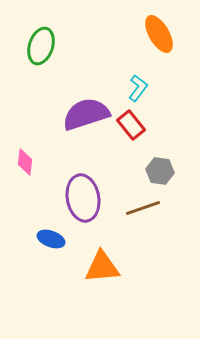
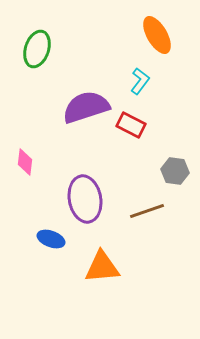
orange ellipse: moved 2 px left, 1 px down
green ellipse: moved 4 px left, 3 px down
cyan L-shape: moved 2 px right, 7 px up
purple semicircle: moved 7 px up
red rectangle: rotated 24 degrees counterclockwise
gray hexagon: moved 15 px right
purple ellipse: moved 2 px right, 1 px down
brown line: moved 4 px right, 3 px down
